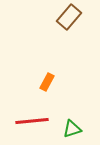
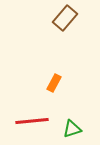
brown rectangle: moved 4 px left, 1 px down
orange rectangle: moved 7 px right, 1 px down
